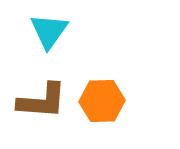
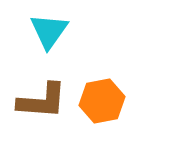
orange hexagon: rotated 9 degrees counterclockwise
